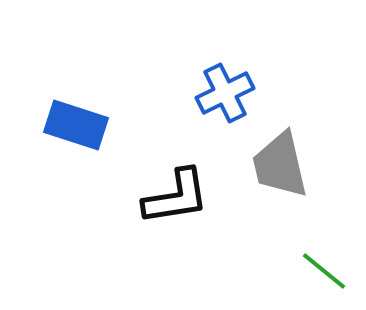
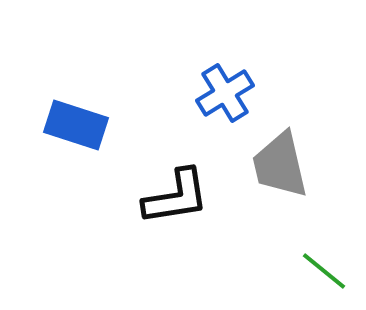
blue cross: rotated 6 degrees counterclockwise
